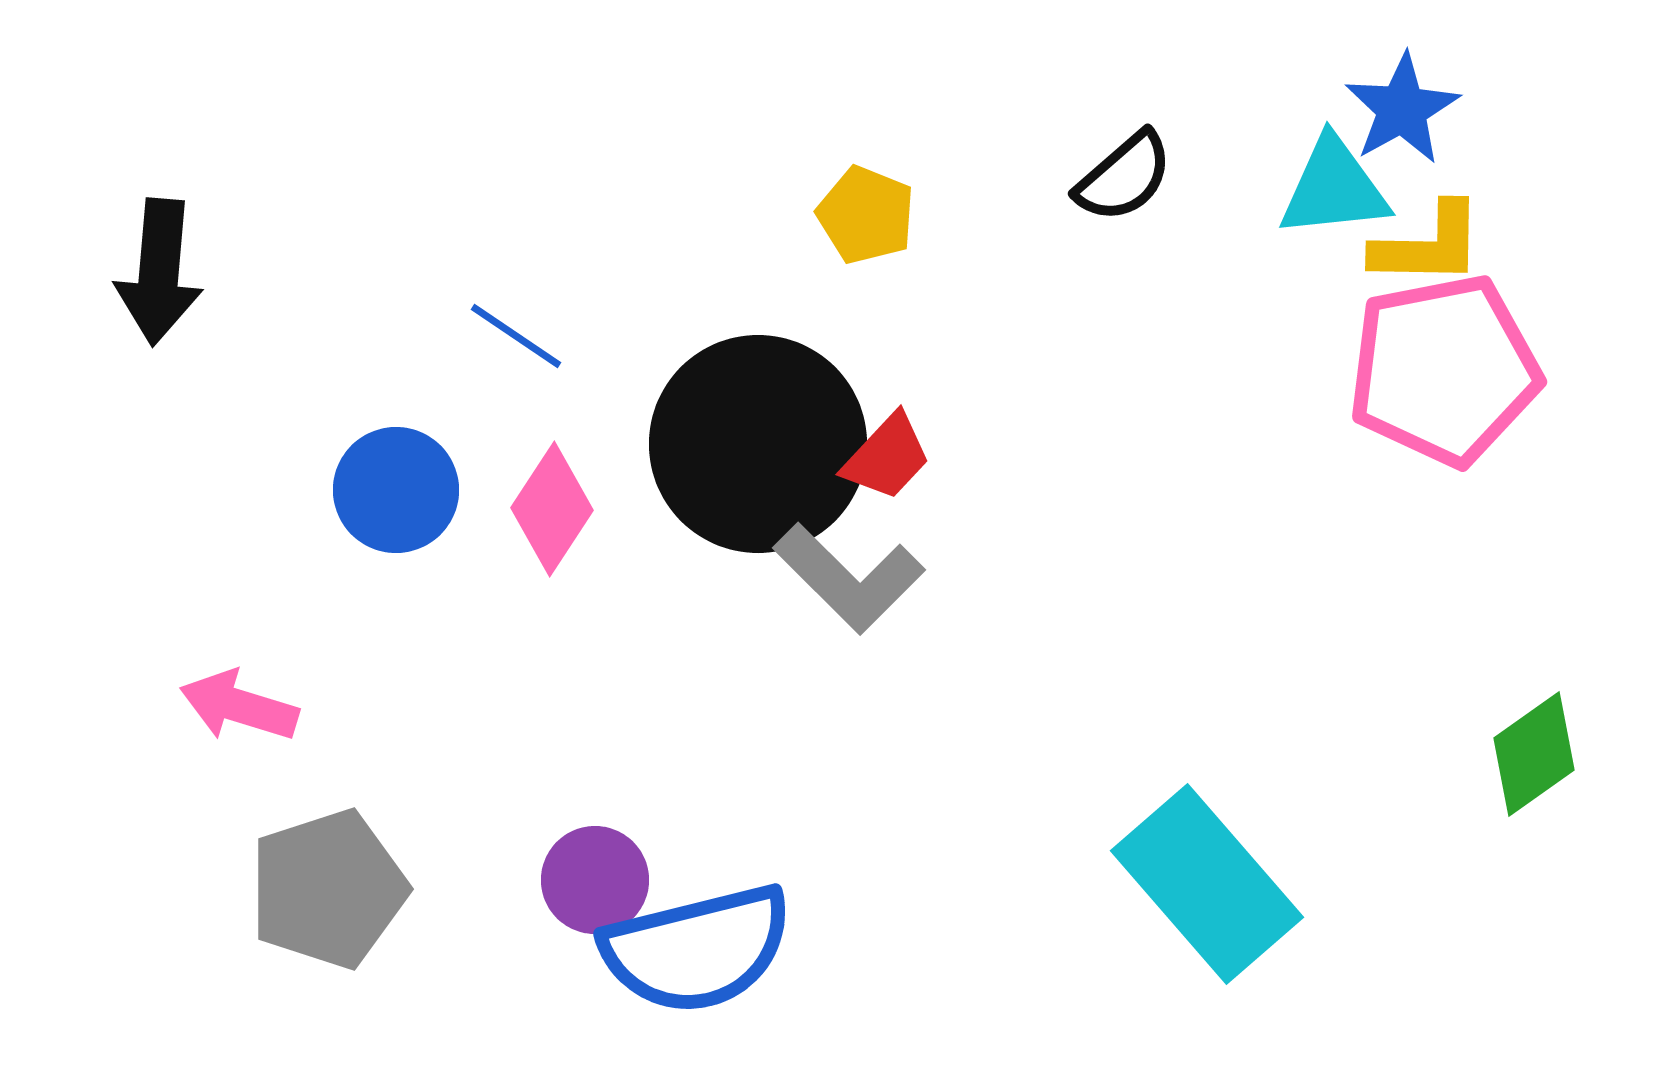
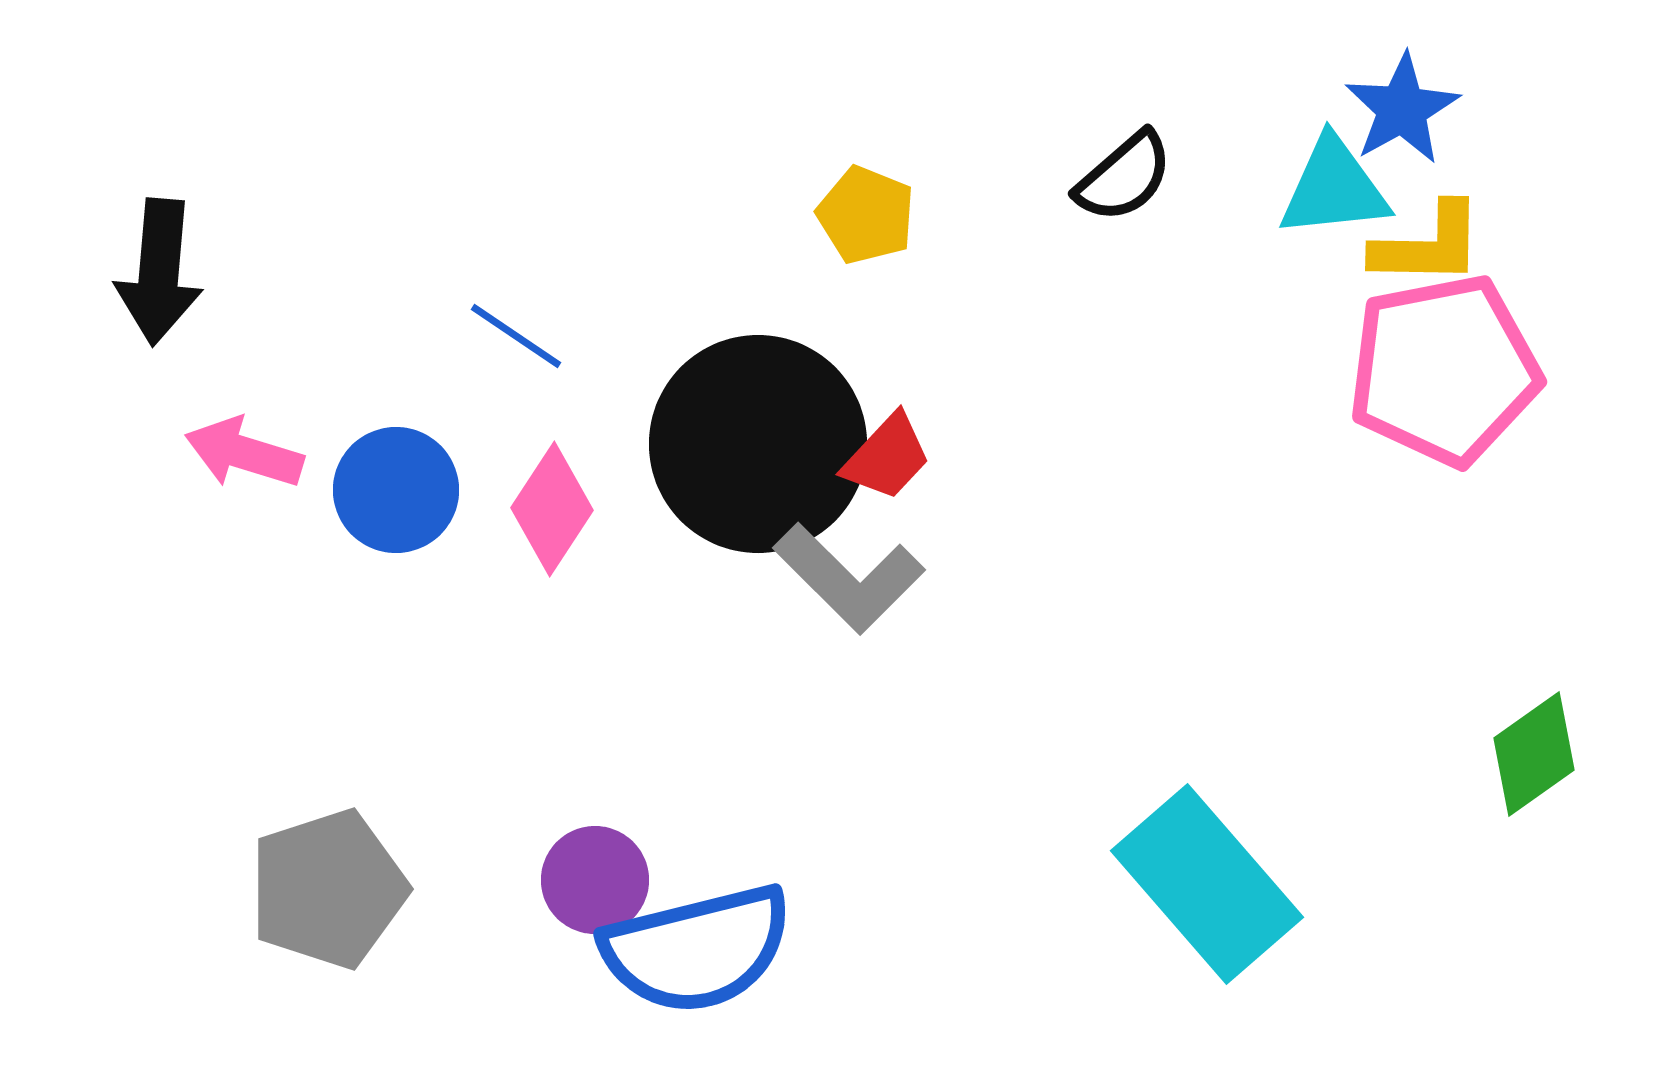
pink arrow: moved 5 px right, 253 px up
